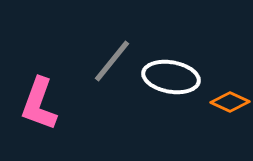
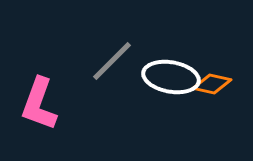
gray line: rotated 6 degrees clockwise
orange diamond: moved 18 px left, 18 px up; rotated 12 degrees counterclockwise
